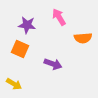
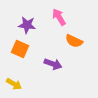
orange semicircle: moved 9 px left, 3 px down; rotated 30 degrees clockwise
